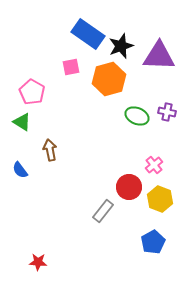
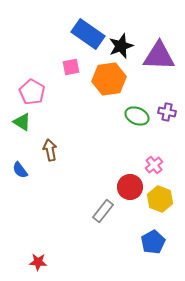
orange hexagon: rotated 8 degrees clockwise
red circle: moved 1 px right
